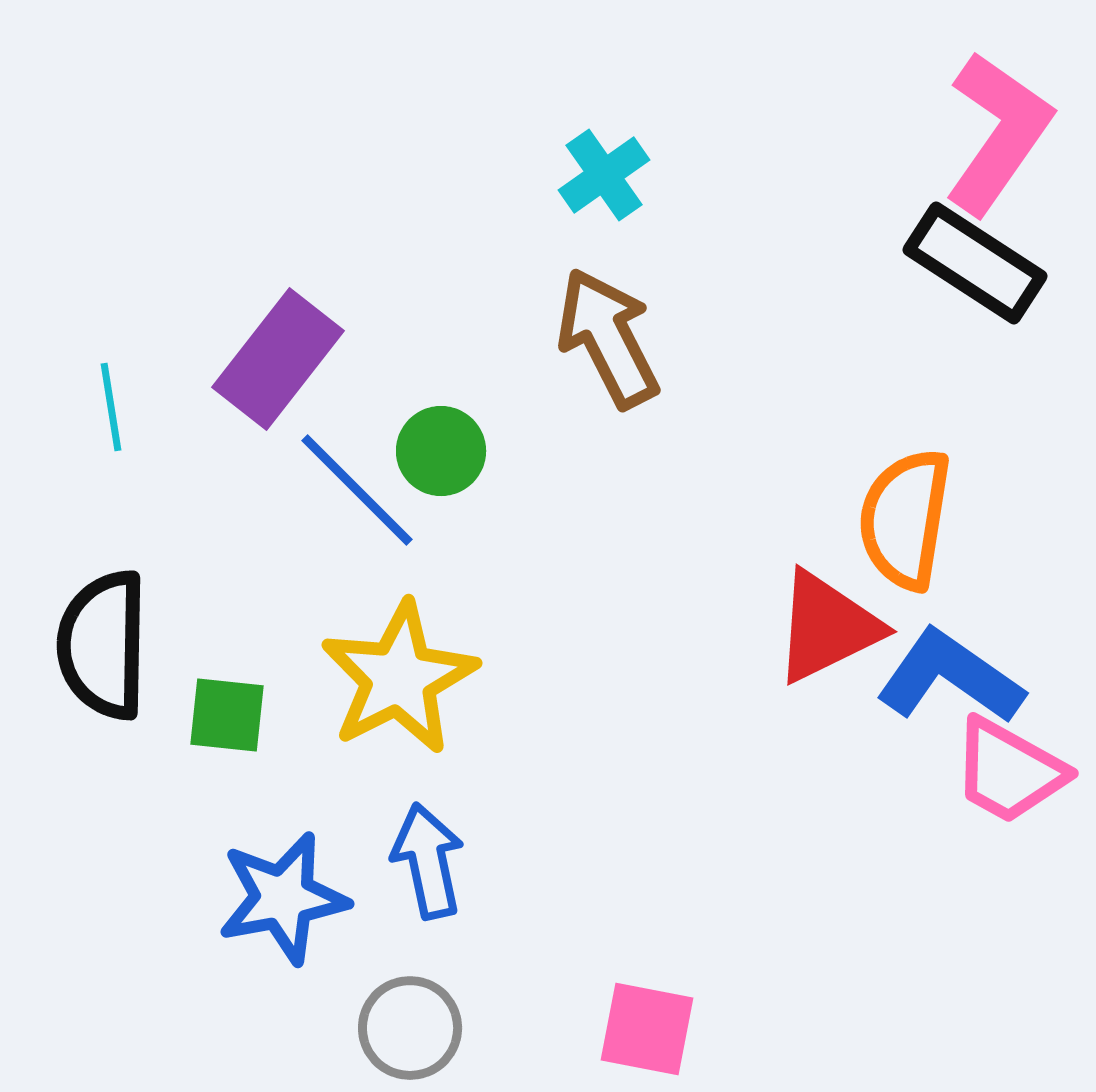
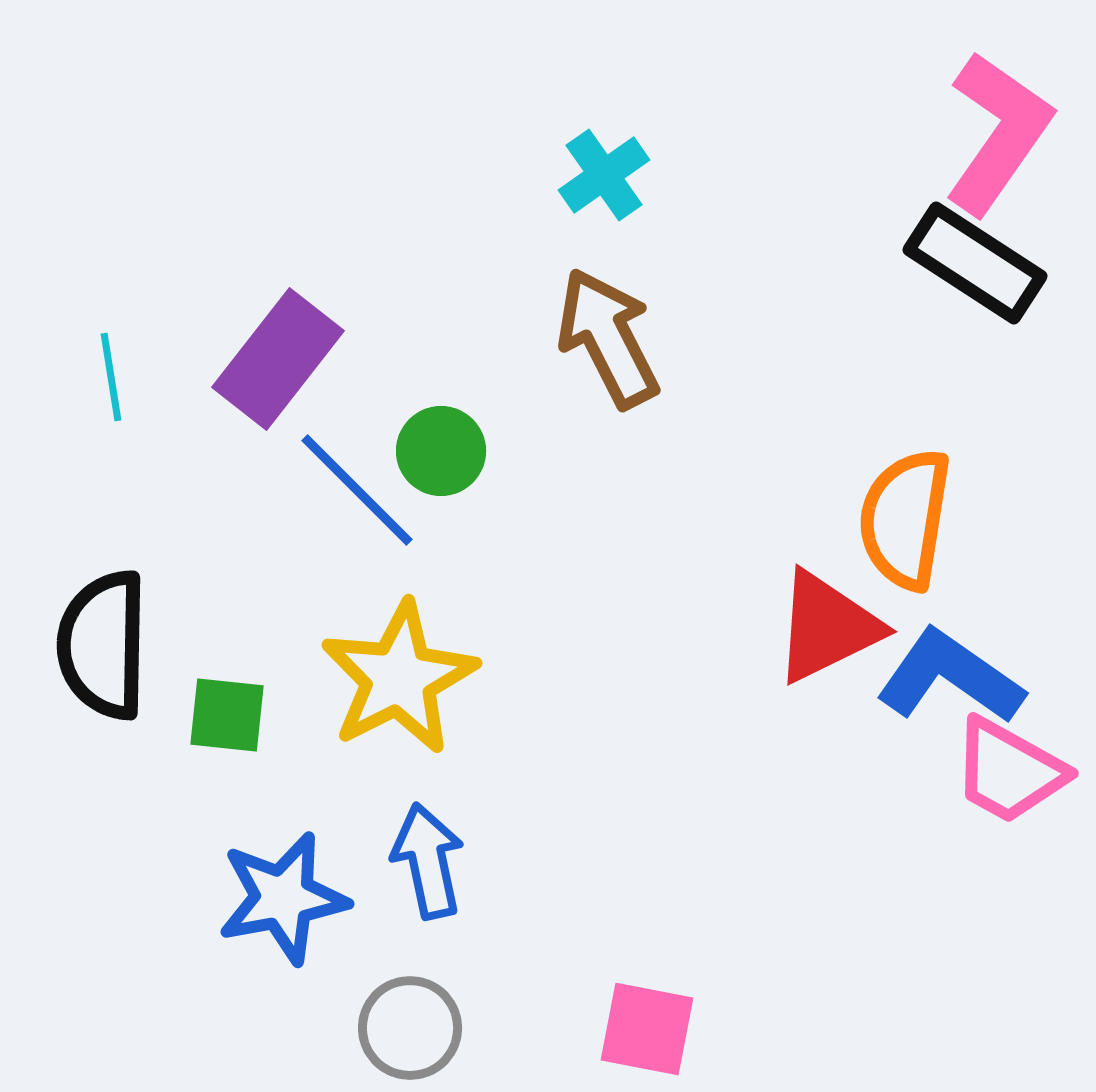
cyan line: moved 30 px up
